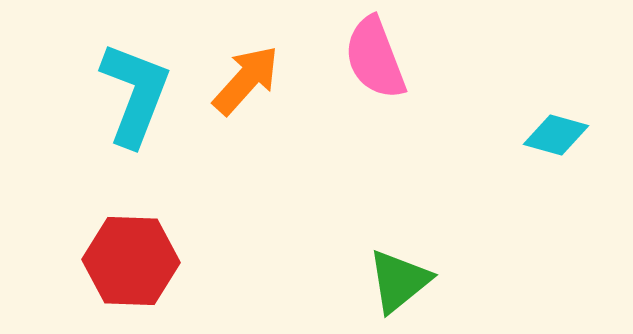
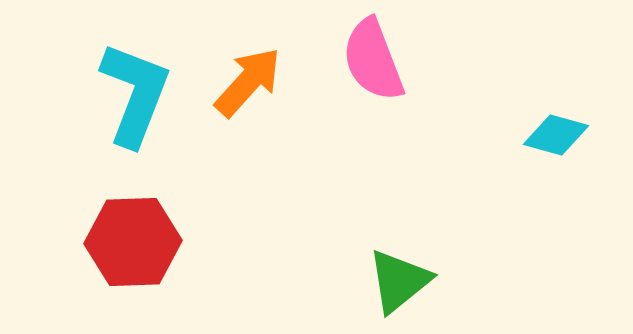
pink semicircle: moved 2 px left, 2 px down
orange arrow: moved 2 px right, 2 px down
red hexagon: moved 2 px right, 19 px up; rotated 4 degrees counterclockwise
